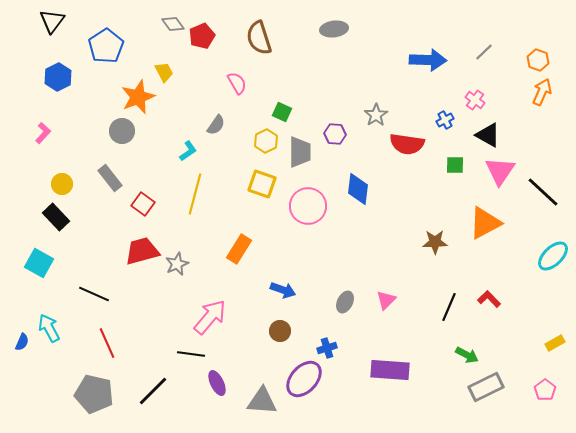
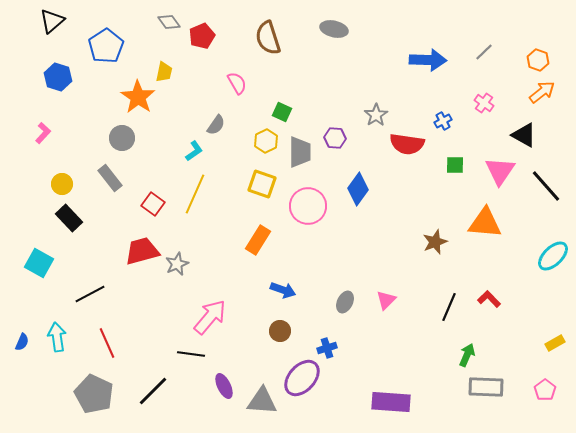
black triangle at (52, 21): rotated 12 degrees clockwise
gray diamond at (173, 24): moved 4 px left, 2 px up
gray ellipse at (334, 29): rotated 20 degrees clockwise
brown semicircle at (259, 38): moved 9 px right
yellow trapezoid at (164, 72): rotated 40 degrees clockwise
blue hexagon at (58, 77): rotated 16 degrees counterclockwise
orange arrow at (542, 92): rotated 28 degrees clockwise
orange star at (138, 97): rotated 16 degrees counterclockwise
pink cross at (475, 100): moved 9 px right, 3 px down
blue cross at (445, 120): moved 2 px left, 1 px down
gray circle at (122, 131): moved 7 px down
purple hexagon at (335, 134): moved 4 px down
black triangle at (488, 135): moved 36 px right
cyan L-shape at (188, 151): moved 6 px right
blue diamond at (358, 189): rotated 28 degrees clockwise
black line at (543, 192): moved 3 px right, 6 px up; rotated 6 degrees clockwise
yellow line at (195, 194): rotated 9 degrees clockwise
red square at (143, 204): moved 10 px right
black rectangle at (56, 217): moved 13 px right, 1 px down
orange triangle at (485, 223): rotated 33 degrees clockwise
brown star at (435, 242): rotated 20 degrees counterclockwise
orange rectangle at (239, 249): moved 19 px right, 9 px up
black line at (94, 294): moved 4 px left; rotated 52 degrees counterclockwise
cyan arrow at (49, 328): moved 8 px right, 9 px down; rotated 20 degrees clockwise
green arrow at (467, 355): rotated 95 degrees counterclockwise
purple rectangle at (390, 370): moved 1 px right, 32 px down
purple ellipse at (304, 379): moved 2 px left, 1 px up
purple ellipse at (217, 383): moved 7 px right, 3 px down
gray rectangle at (486, 387): rotated 28 degrees clockwise
gray pentagon at (94, 394): rotated 12 degrees clockwise
